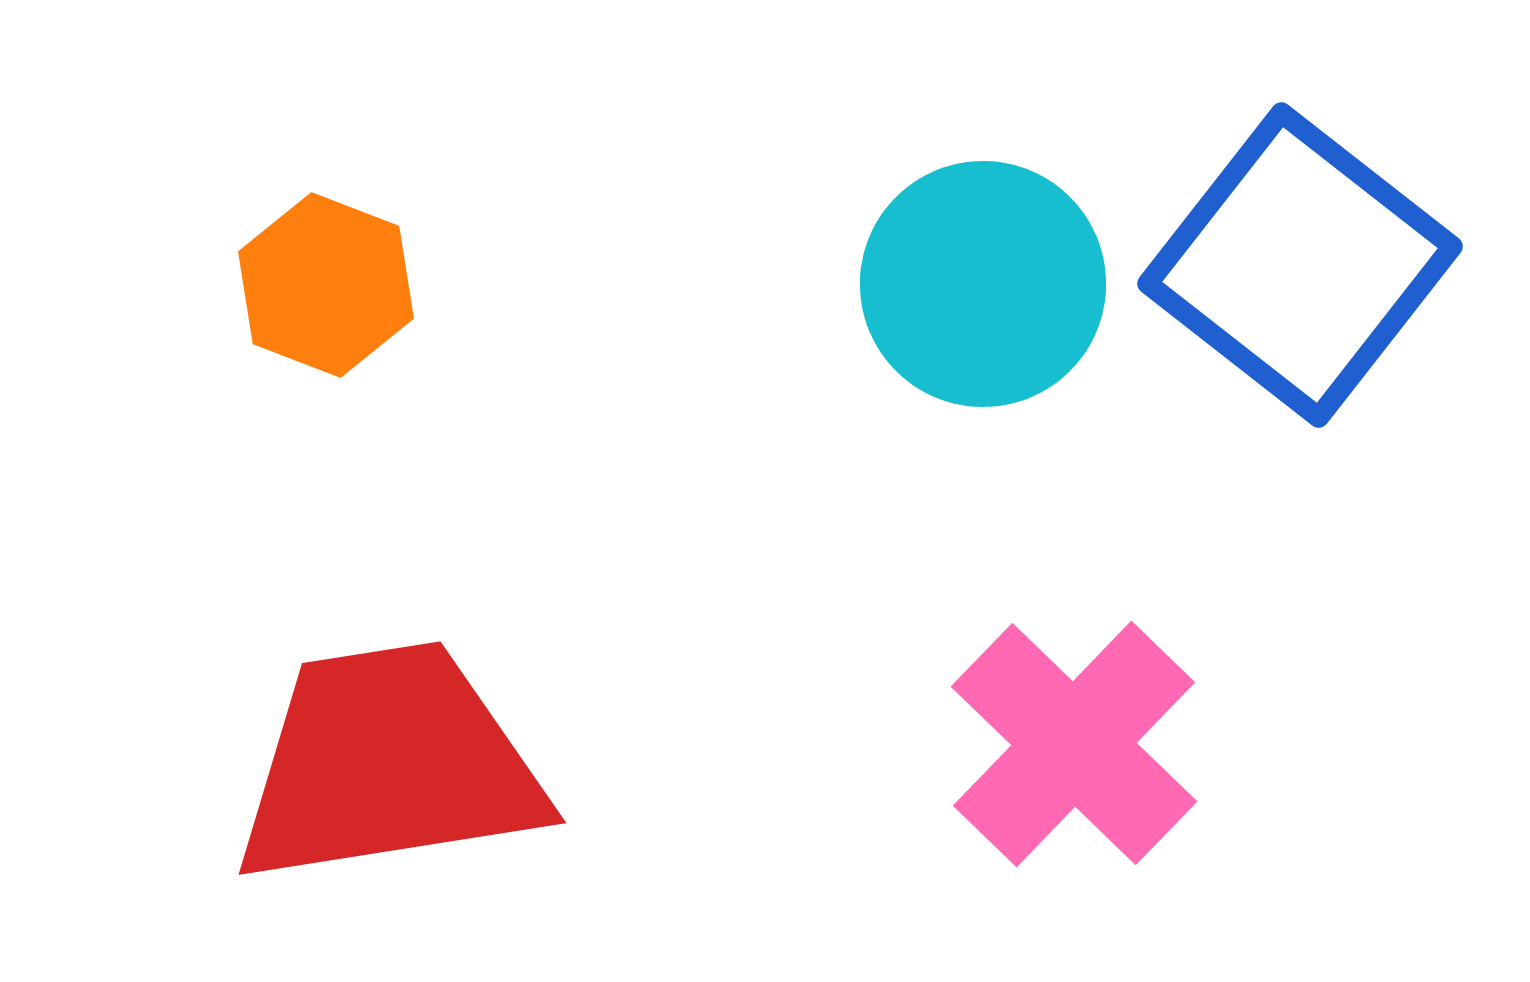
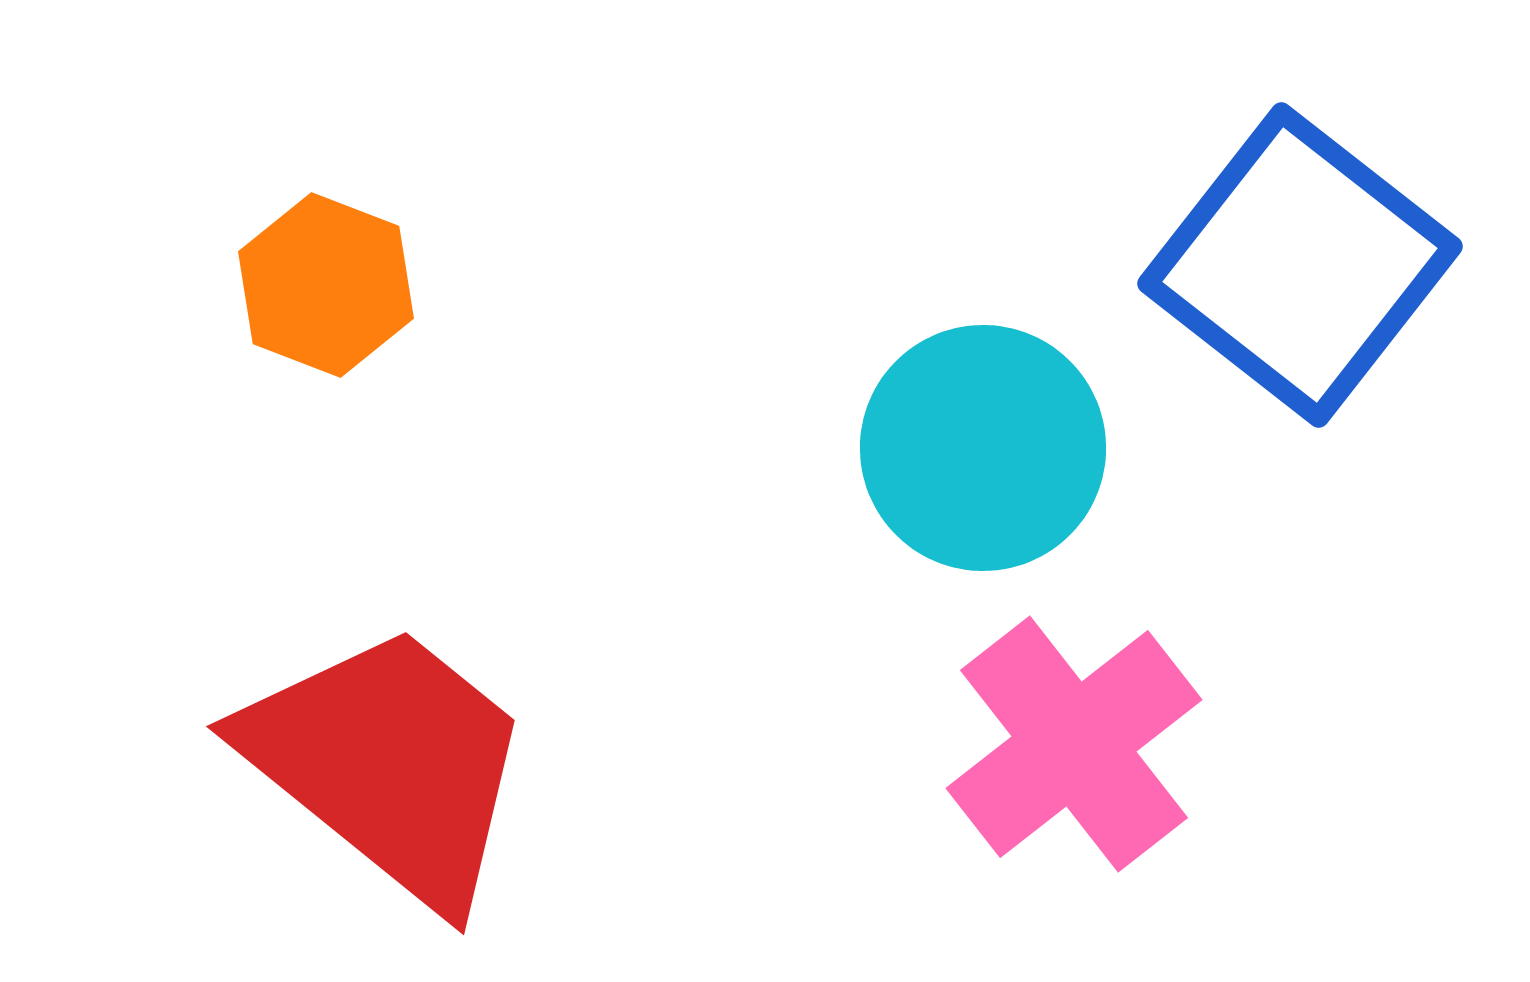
cyan circle: moved 164 px down
pink cross: rotated 8 degrees clockwise
red trapezoid: rotated 48 degrees clockwise
